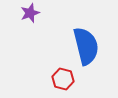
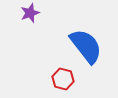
blue semicircle: rotated 24 degrees counterclockwise
